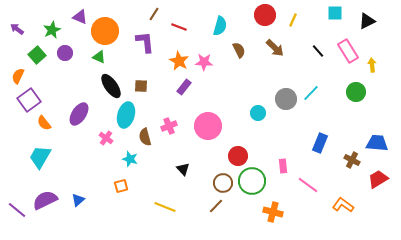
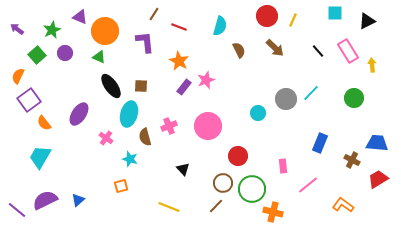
red circle at (265, 15): moved 2 px right, 1 px down
pink star at (204, 62): moved 2 px right, 18 px down; rotated 24 degrees counterclockwise
green circle at (356, 92): moved 2 px left, 6 px down
cyan ellipse at (126, 115): moved 3 px right, 1 px up
green circle at (252, 181): moved 8 px down
pink line at (308, 185): rotated 75 degrees counterclockwise
yellow line at (165, 207): moved 4 px right
